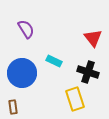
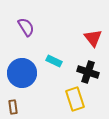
purple semicircle: moved 2 px up
